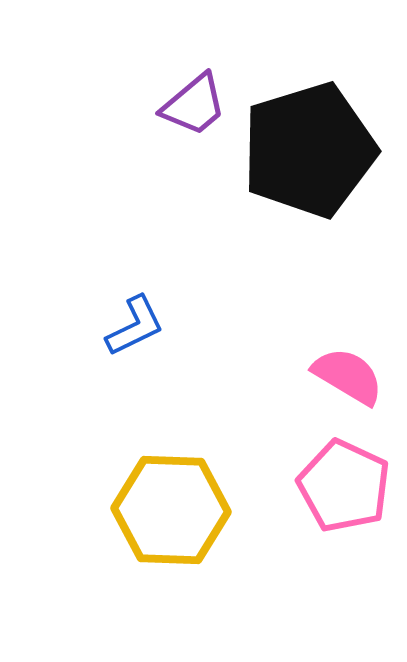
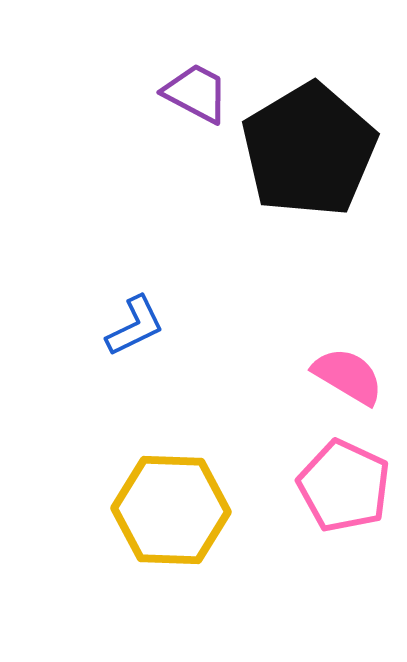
purple trapezoid: moved 2 px right, 12 px up; rotated 112 degrees counterclockwise
black pentagon: rotated 14 degrees counterclockwise
